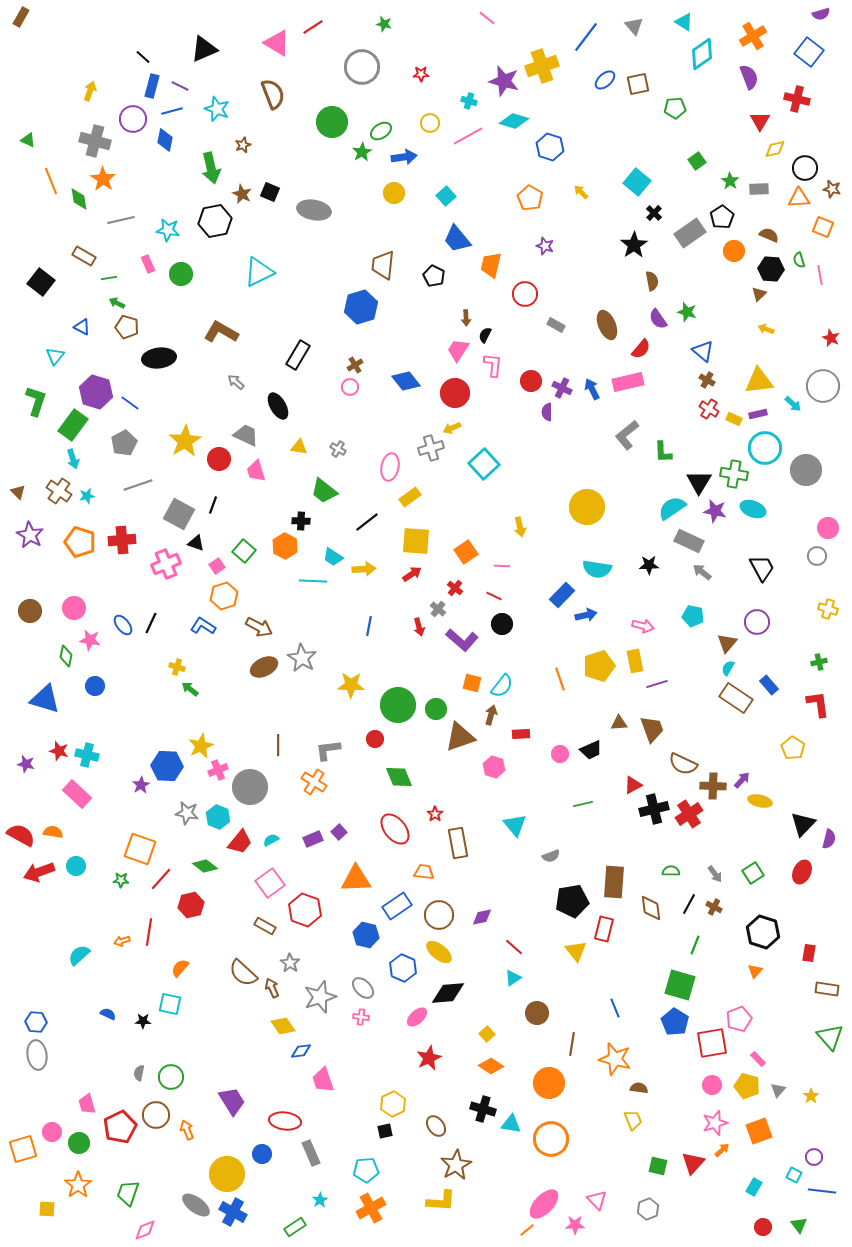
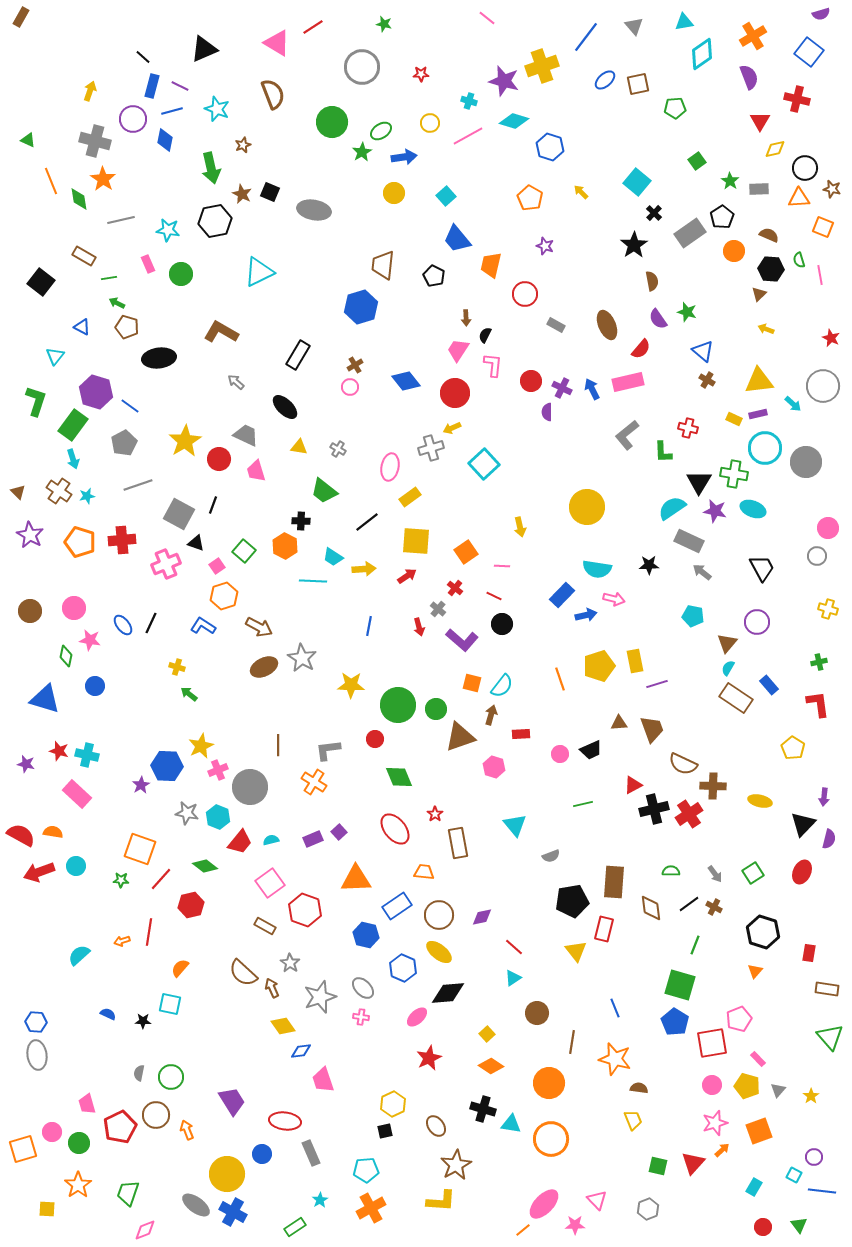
cyan triangle at (684, 22): rotated 42 degrees counterclockwise
blue line at (130, 403): moved 3 px down
black ellipse at (278, 406): moved 7 px right, 1 px down; rotated 16 degrees counterclockwise
red cross at (709, 409): moved 21 px left, 19 px down; rotated 18 degrees counterclockwise
gray circle at (806, 470): moved 8 px up
red arrow at (412, 574): moved 5 px left, 2 px down
pink arrow at (643, 626): moved 29 px left, 27 px up
green arrow at (190, 689): moved 1 px left, 5 px down
purple arrow at (742, 780): moved 82 px right, 17 px down; rotated 144 degrees clockwise
cyan semicircle at (271, 840): rotated 14 degrees clockwise
black line at (689, 904): rotated 25 degrees clockwise
brown line at (572, 1044): moved 2 px up
orange line at (527, 1230): moved 4 px left
